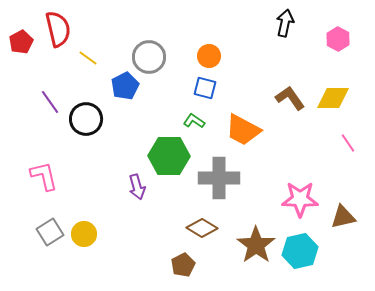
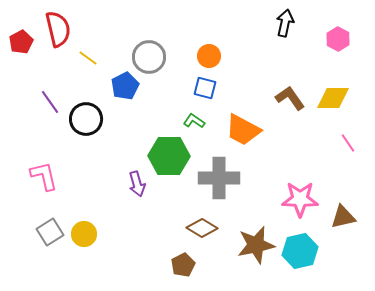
purple arrow: moved 3 px up
brown star: rotated 24 degrees clockwise
